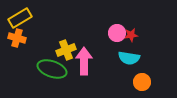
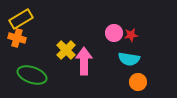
yellow rectangle: moved 1 px right, 1 px down
pink circle: moved 3 px left
yellow cross: rotated 24 degrees counterclockwise
cyan semicircle: moved 1 px down
green ellipse: moved 20 px left, 6 px down
orange circle: moved 4 px left
